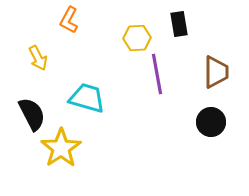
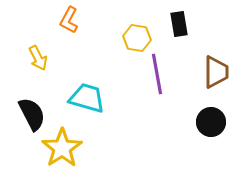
yellow hexagon: rotated 12 degrees clockwise
yellow star: moved 1 px right
